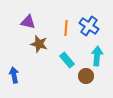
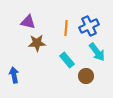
blue cross: rotated 30 degrees clockwise
brown star: moved 2 px left, 1 px up; rotated 18 degrees counterclockwise
cyan arrow: moved 4 px up; rotated 138 degrees clockwise
